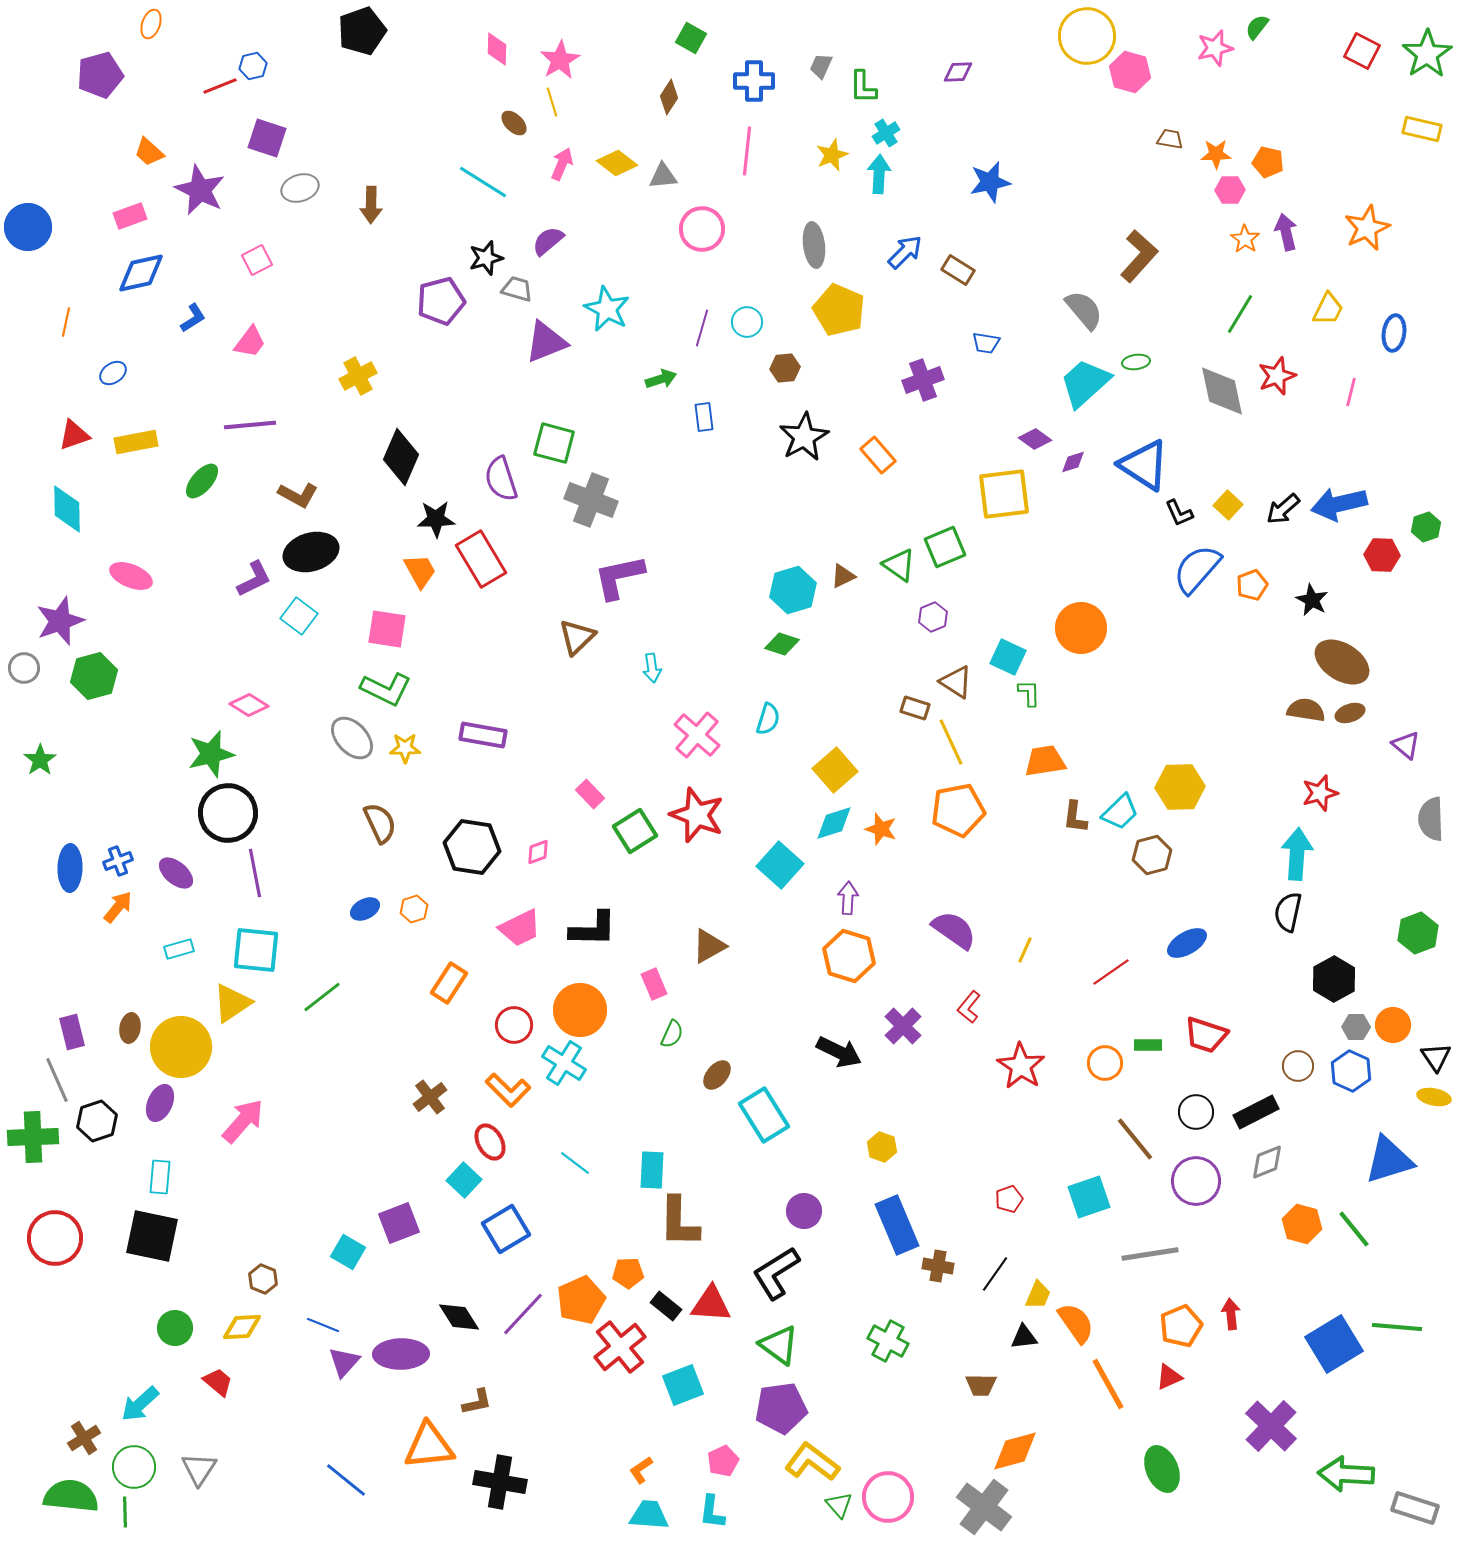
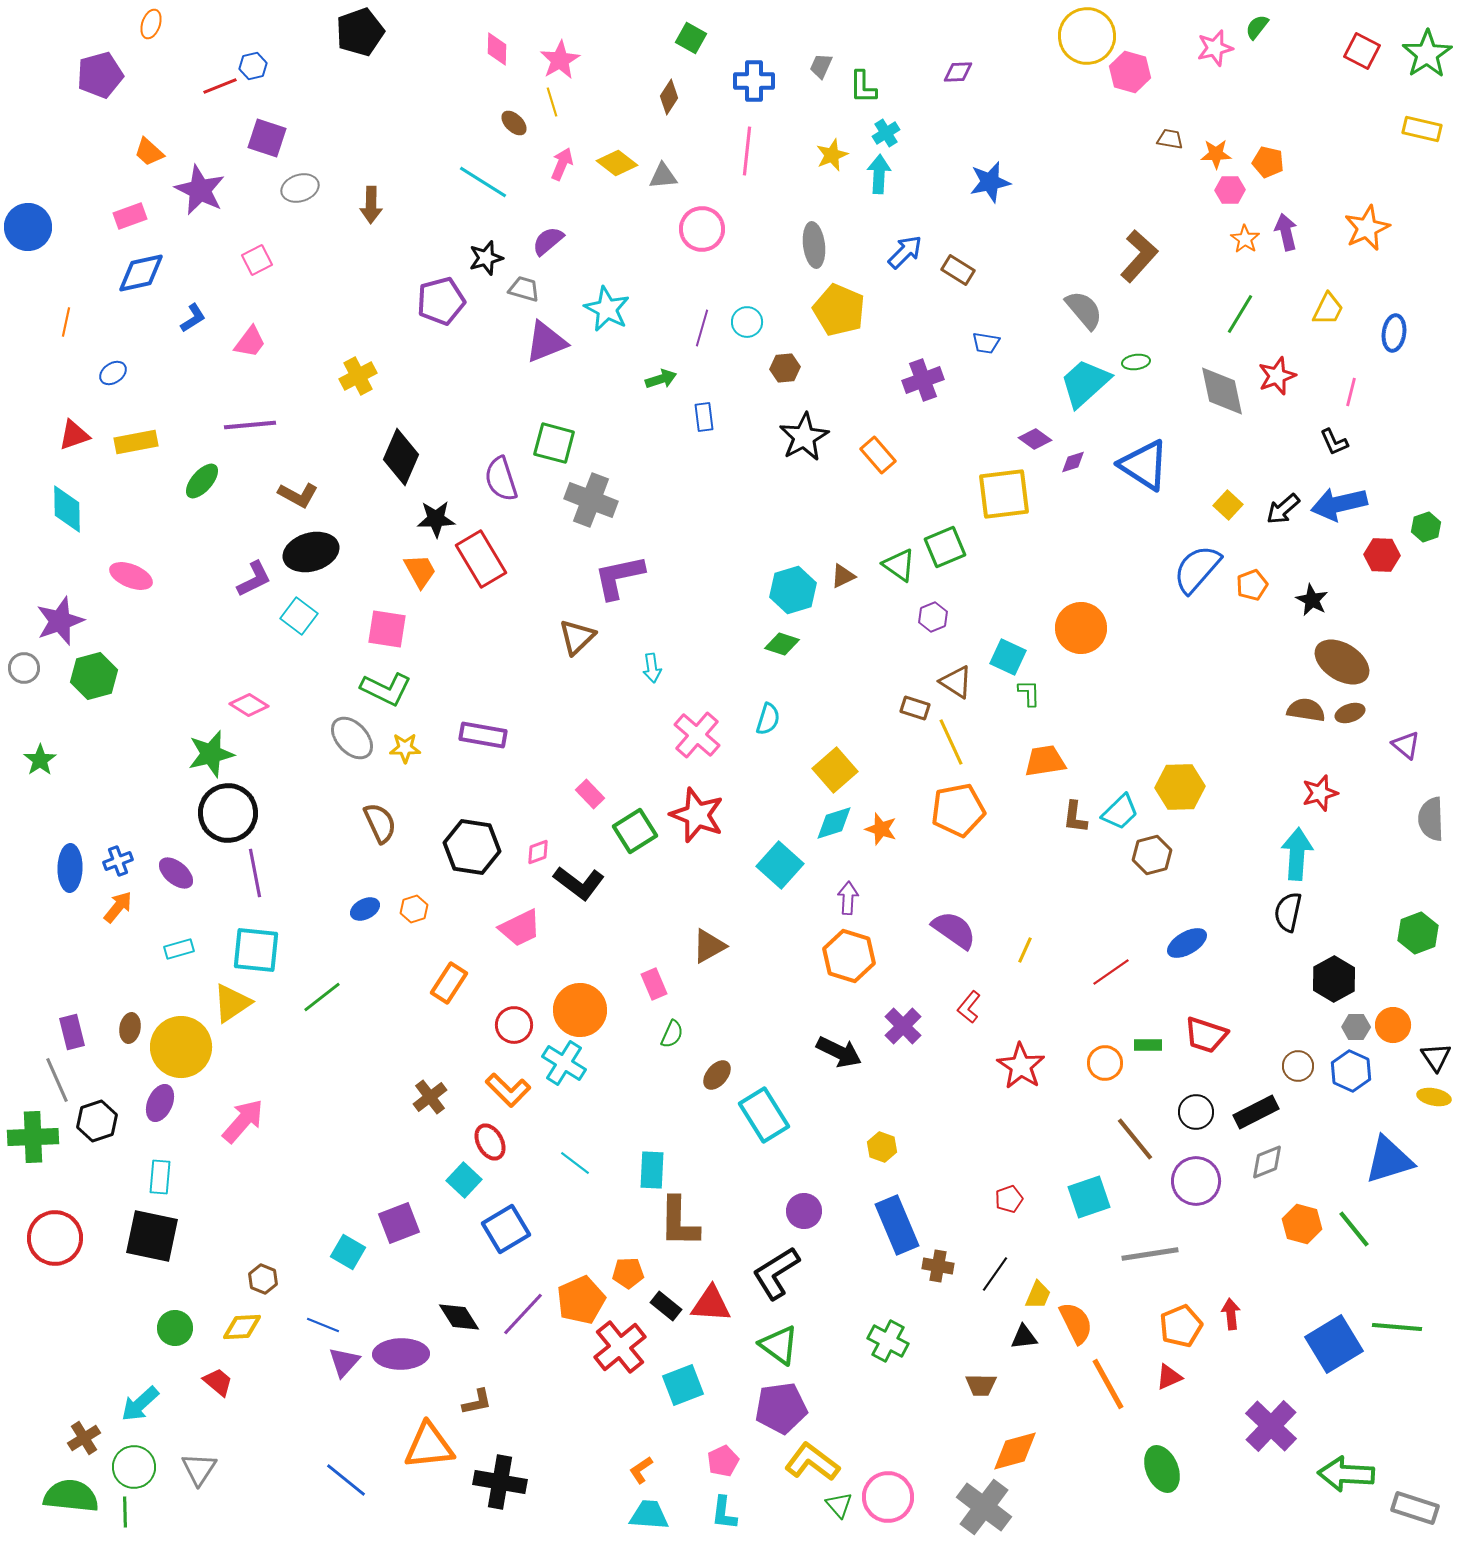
black pentagon at (362, 31): moved 2 px left, 1 px down
gray trapezoid at (517, 289): moved 7 px right
black L-shape at (1179, 513): moved 155 px right, 71 px up
black L-shape at (593, 929): moved 14 px left, 46 px up; rotated 36 degrees clockwise
orange semicircle at (1076, 1323): rotated 9 degrees clockwise
cyan L-shape at (712, 1512): moved 12 px right, 1 px down
